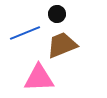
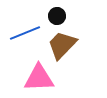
black circle: moved 2 px down
brown trapezoid: rotated 24 degrees counterclockwise
